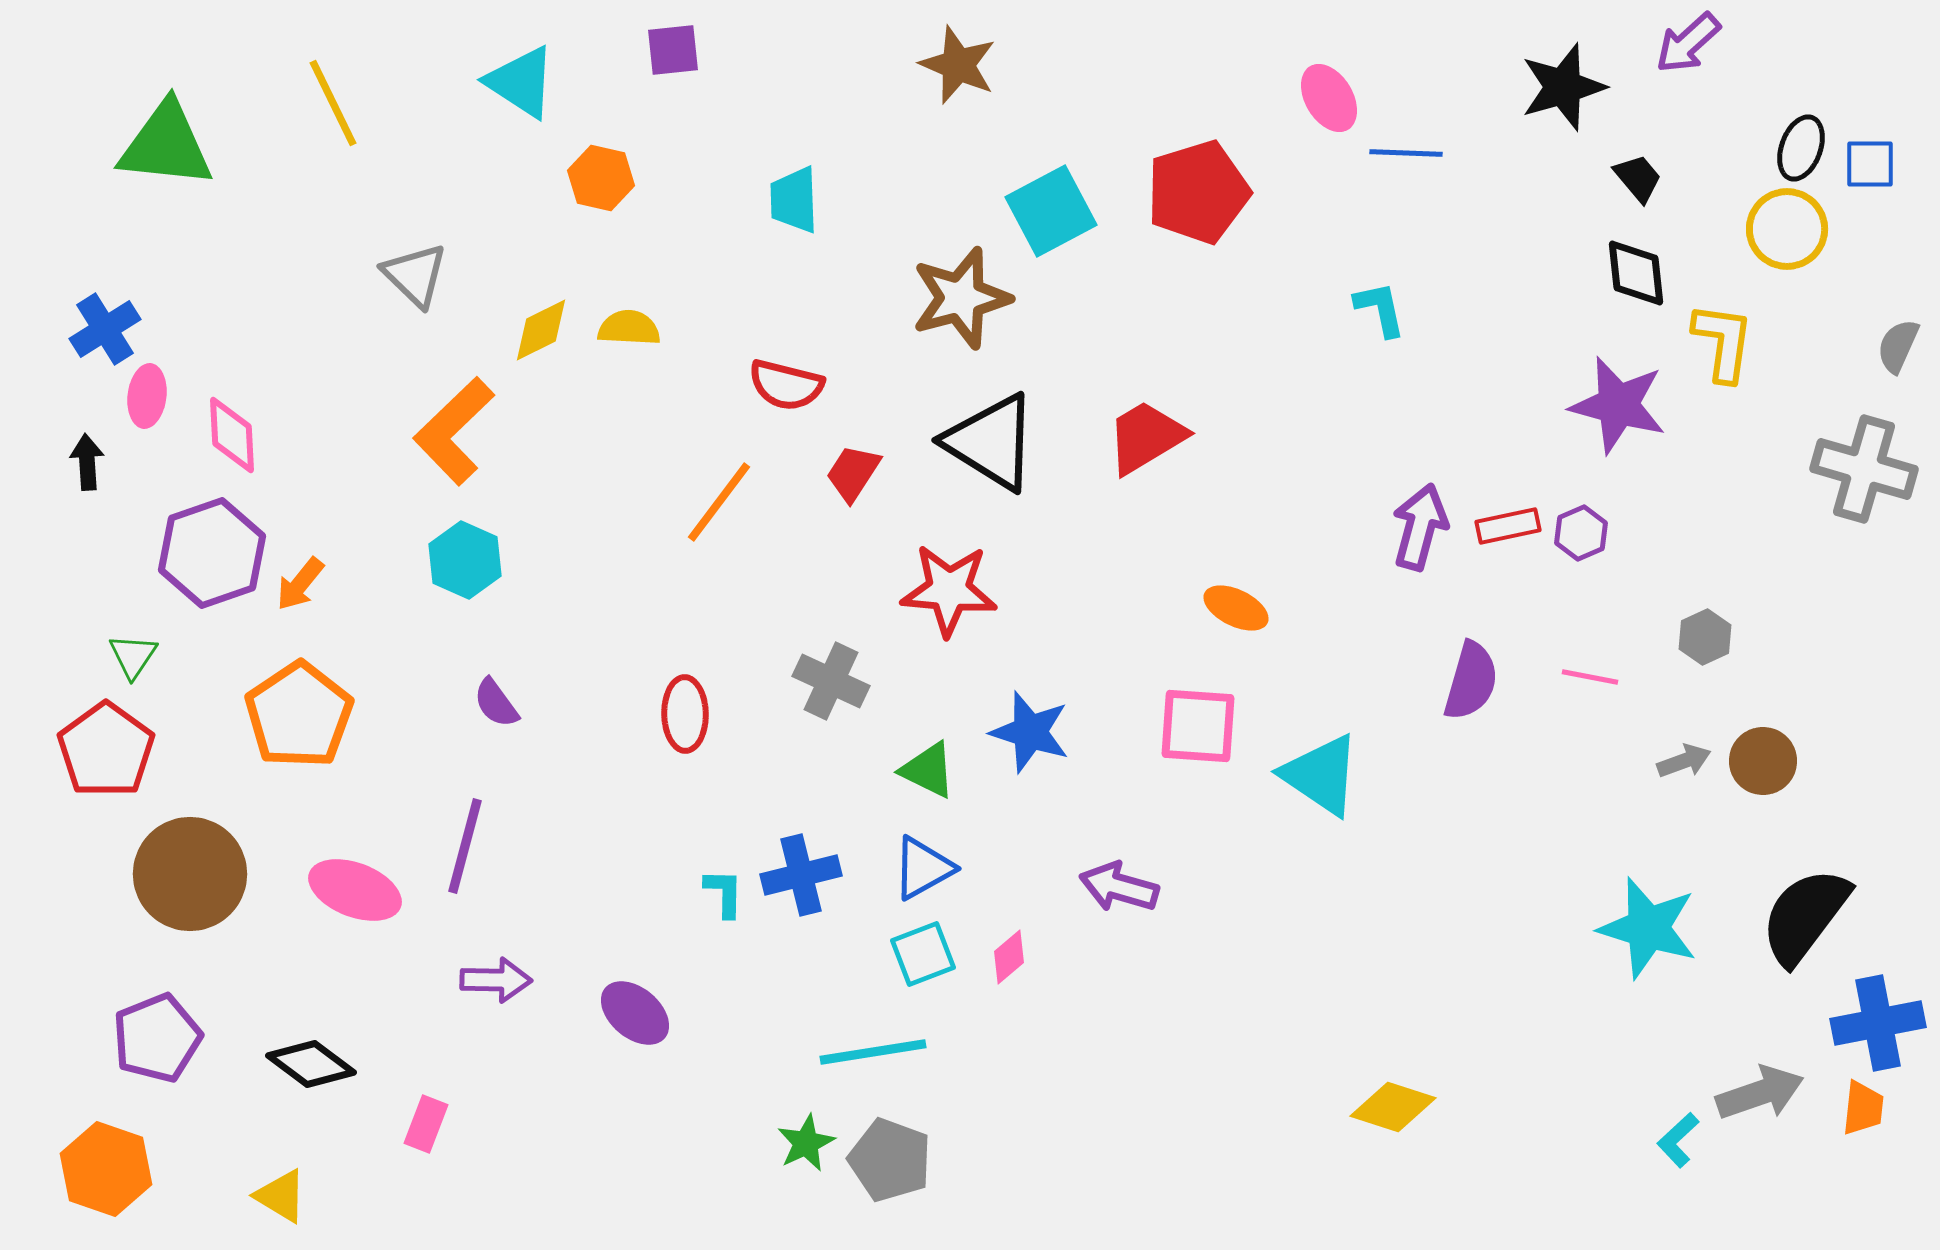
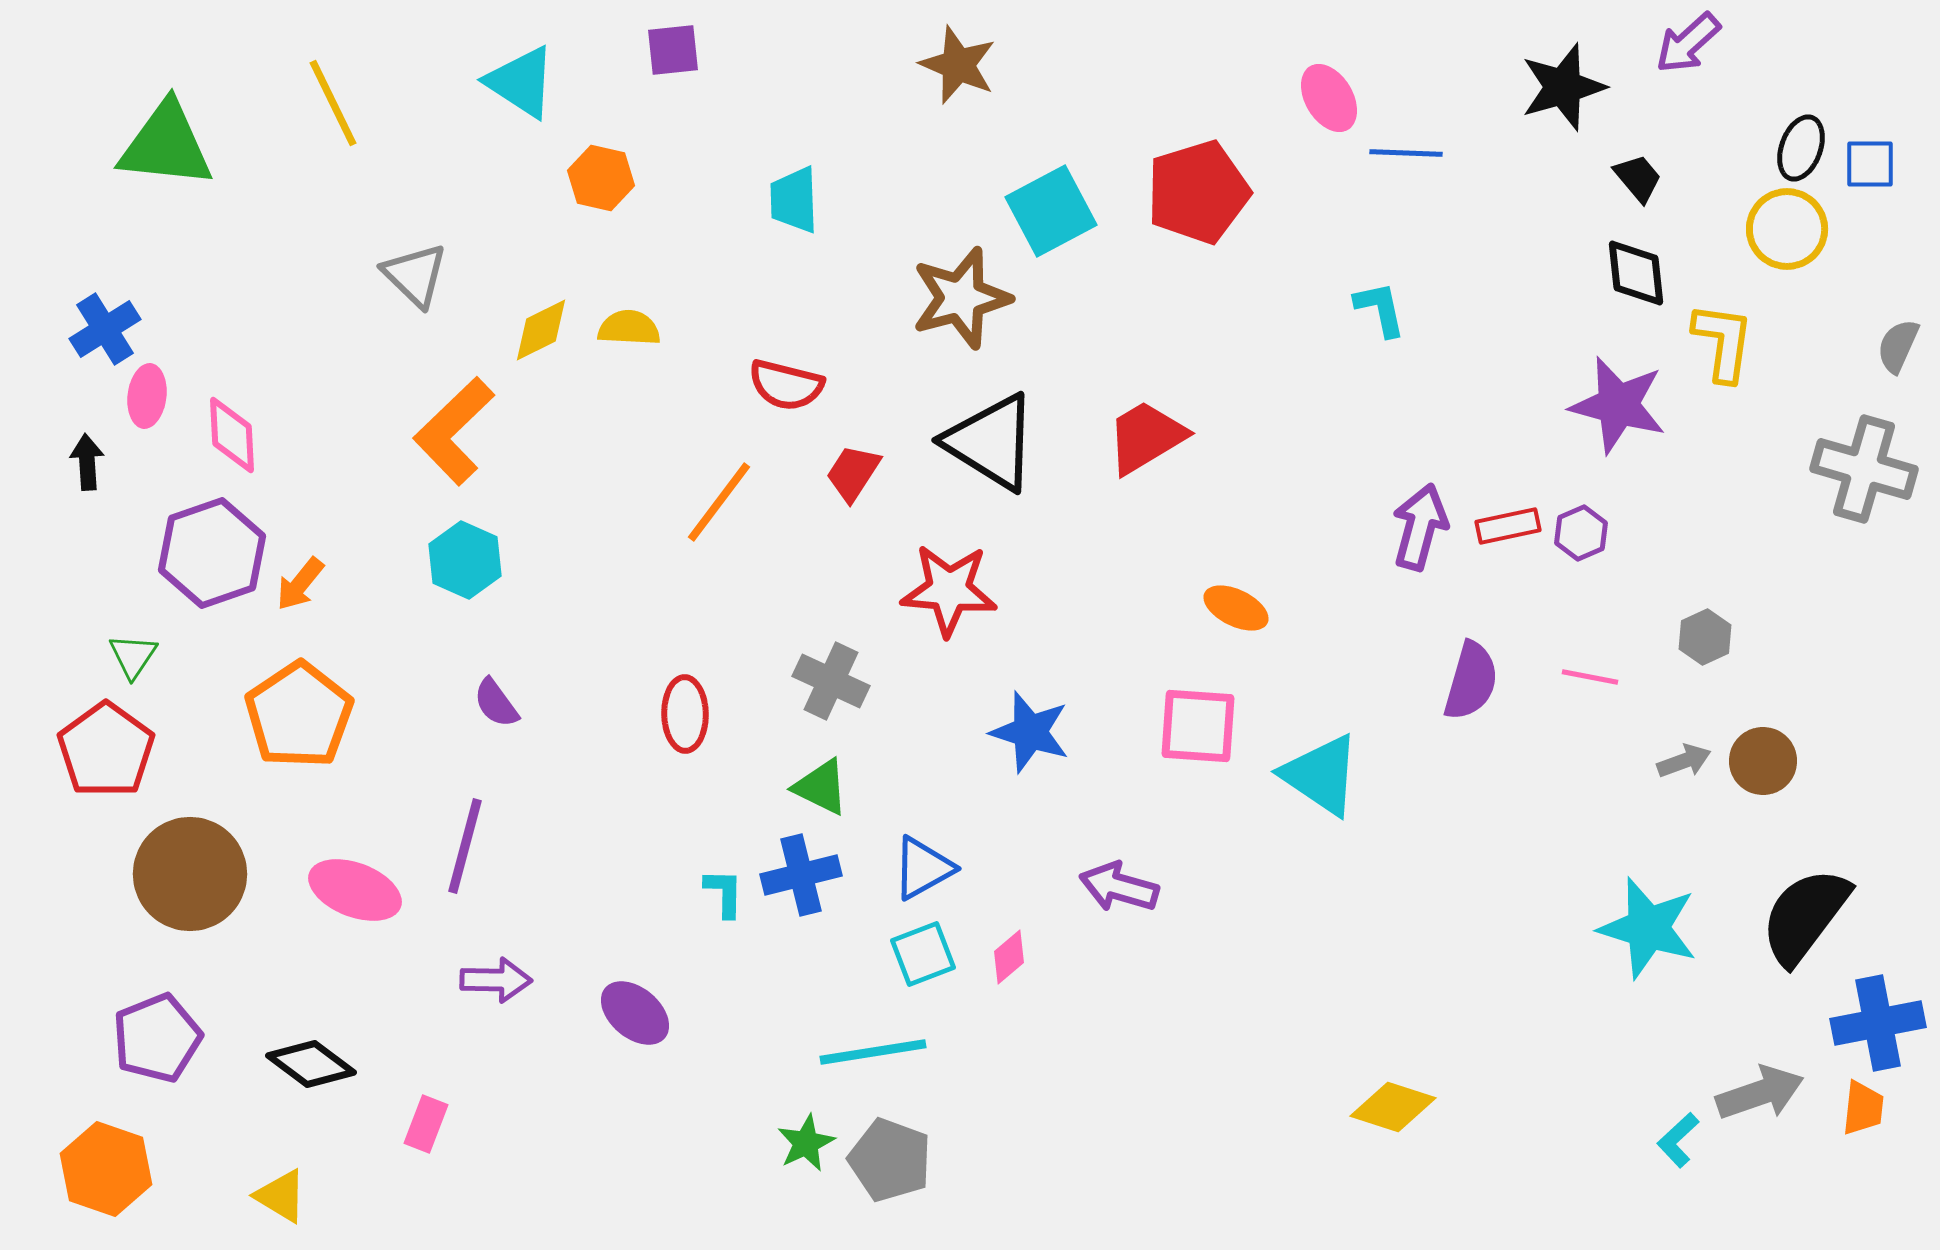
green triangle at (928, 770): moved 107 px left, 17 px down
